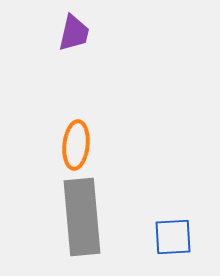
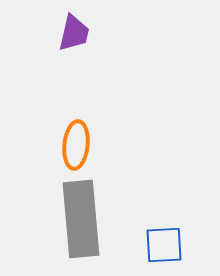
gray rectangle: moved 1 px left, 2 px down
blue square: moved 9 px left, 8 px down
